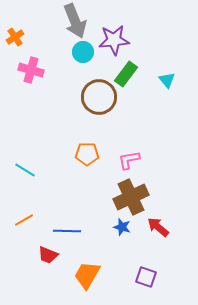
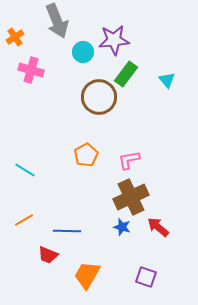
gray arrow: moved 18 px left
orange pentagon: moved 1 px left, 1 px down; rotated 30 degrees counterclockwise
